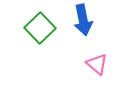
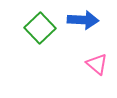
blue arrow: rotated 76 degrees counterclockwise
